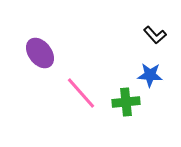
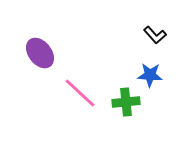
pink line: moved 1 px left; rotated 6 degrees counterclockwise
